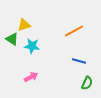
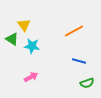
yellow triangle: rotated 48 degrees counterclockwise
green semicircle: rotated 48 degrees clockwise
